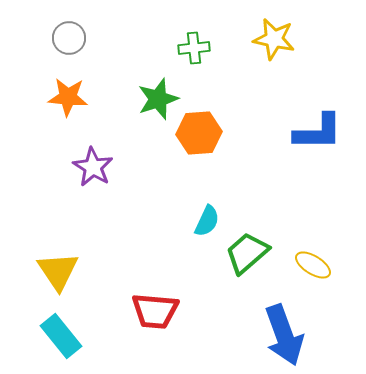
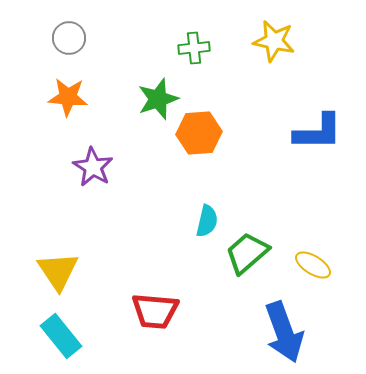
yellow star: moved 2 px down
cyan semicircle: rotated 12 degrees counterclockwise
blue arrow: moved 3 px up
